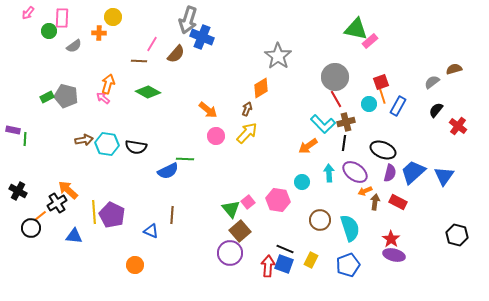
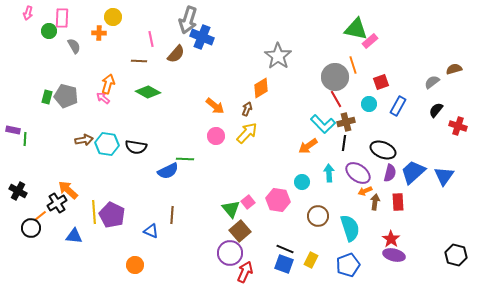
pink arrow at (28, 13): rotated 24 degrees counterclockwise
pink line at (152, 44): moved 1 px left, 5 px up; rotated 42 degrees counterclockwise
gray semicircle at (74, 46): rotated 84 degrees counterclockwise
orange line at (382, 95): moved 29 px left, 30 px up
green rectangle at (47, 97): rotated 48 degrees counterclockwise
orange arrow at (208, 110): moved 7 px right, 4 px up
red cross at (458, 126): rotated 18 degrees counterclockwise
purple ellipse at (355, 172): moved 3 px right, 1 px down
red rectangle at (398, 202): rotated 60 degrees clockwise
brown circle at (320, 220): moved 2 px left, 4 px up
black hexagon at (457, 235): moved 1 px left, 20 px down
red arrow at (268, 266): moved 23 px left, 6 px down; rotated 20 degrees clockwise
